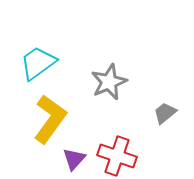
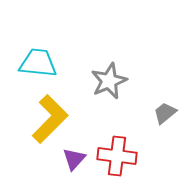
cyan trapezoid: rotated 42 degrees clockwise
gray star: moved 1 px up
yellow L-shape: rotated 9 degrees clockwise
red cross: rotated 12 degrees counterclockwise
